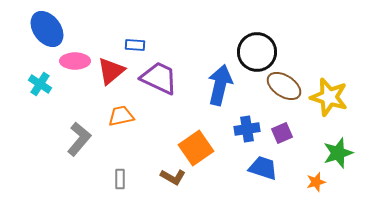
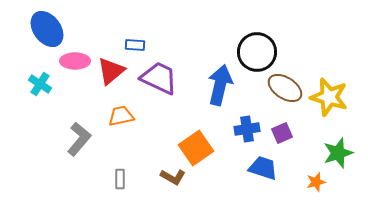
brown ellipse: moved 1 px right, 2 px down
